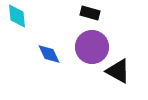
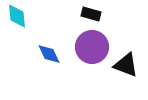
black rectangle: moved 1 px right, 1 px down
black triangle: moved 8 px right, 6 px up; rotated 8 degrees counterclockwise
